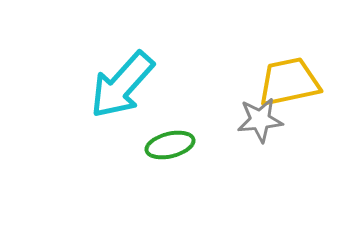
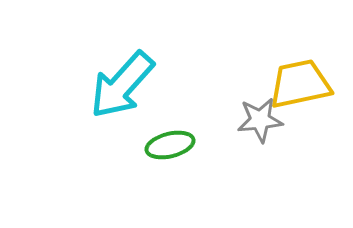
yellow trapezoid: moved 11 px right, 2 px down
